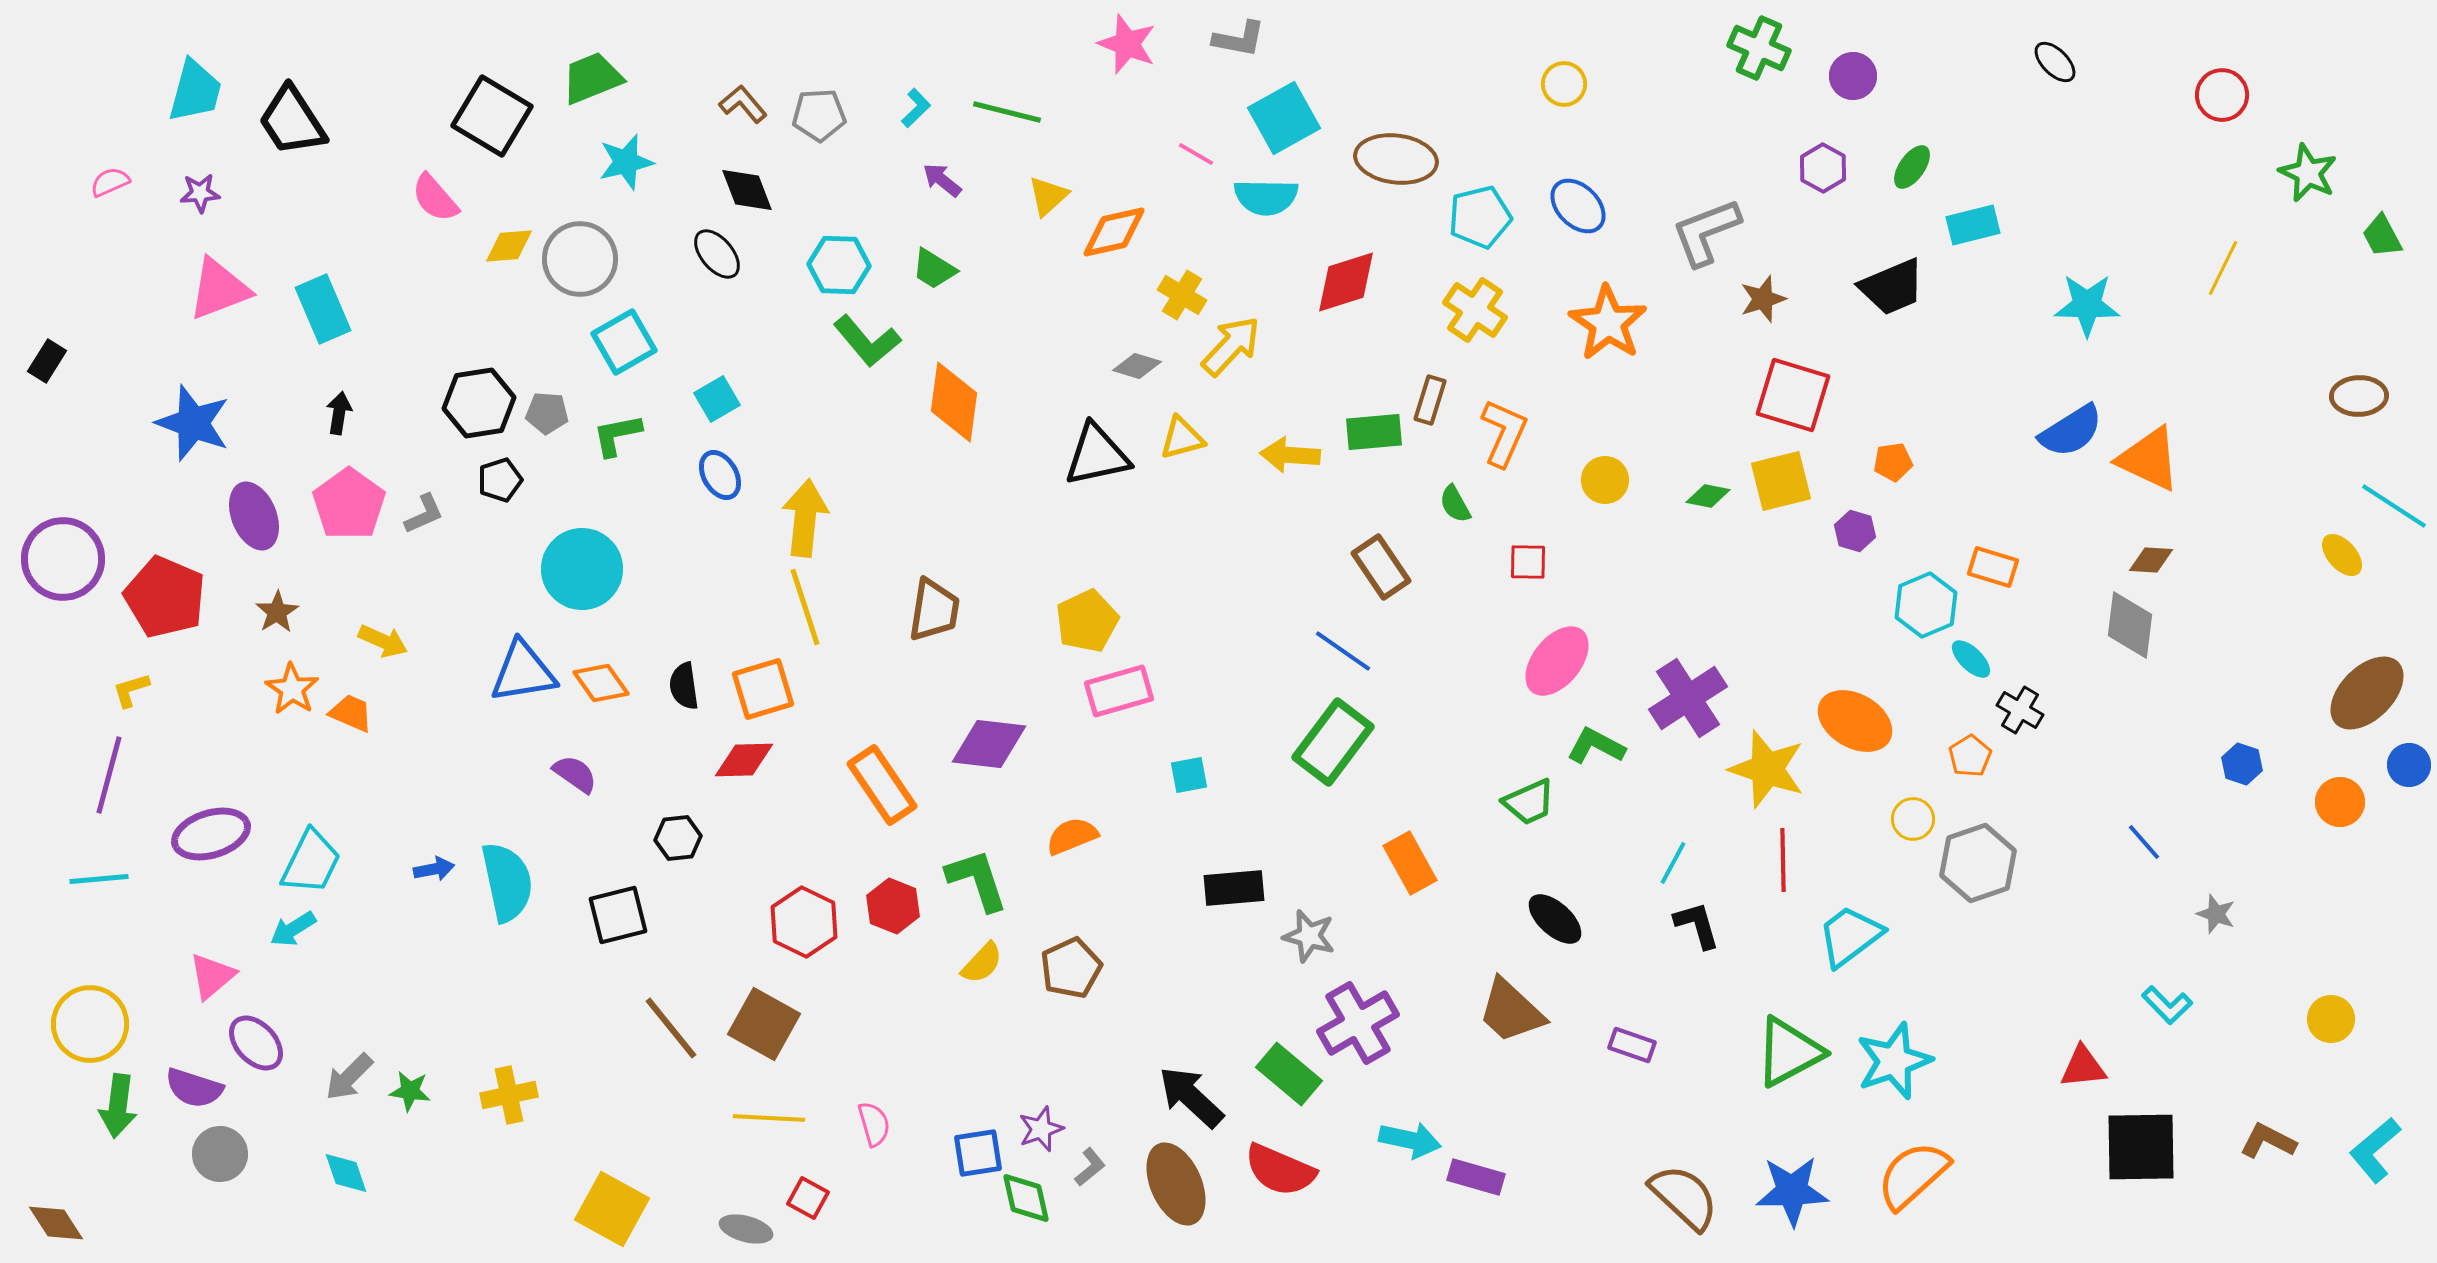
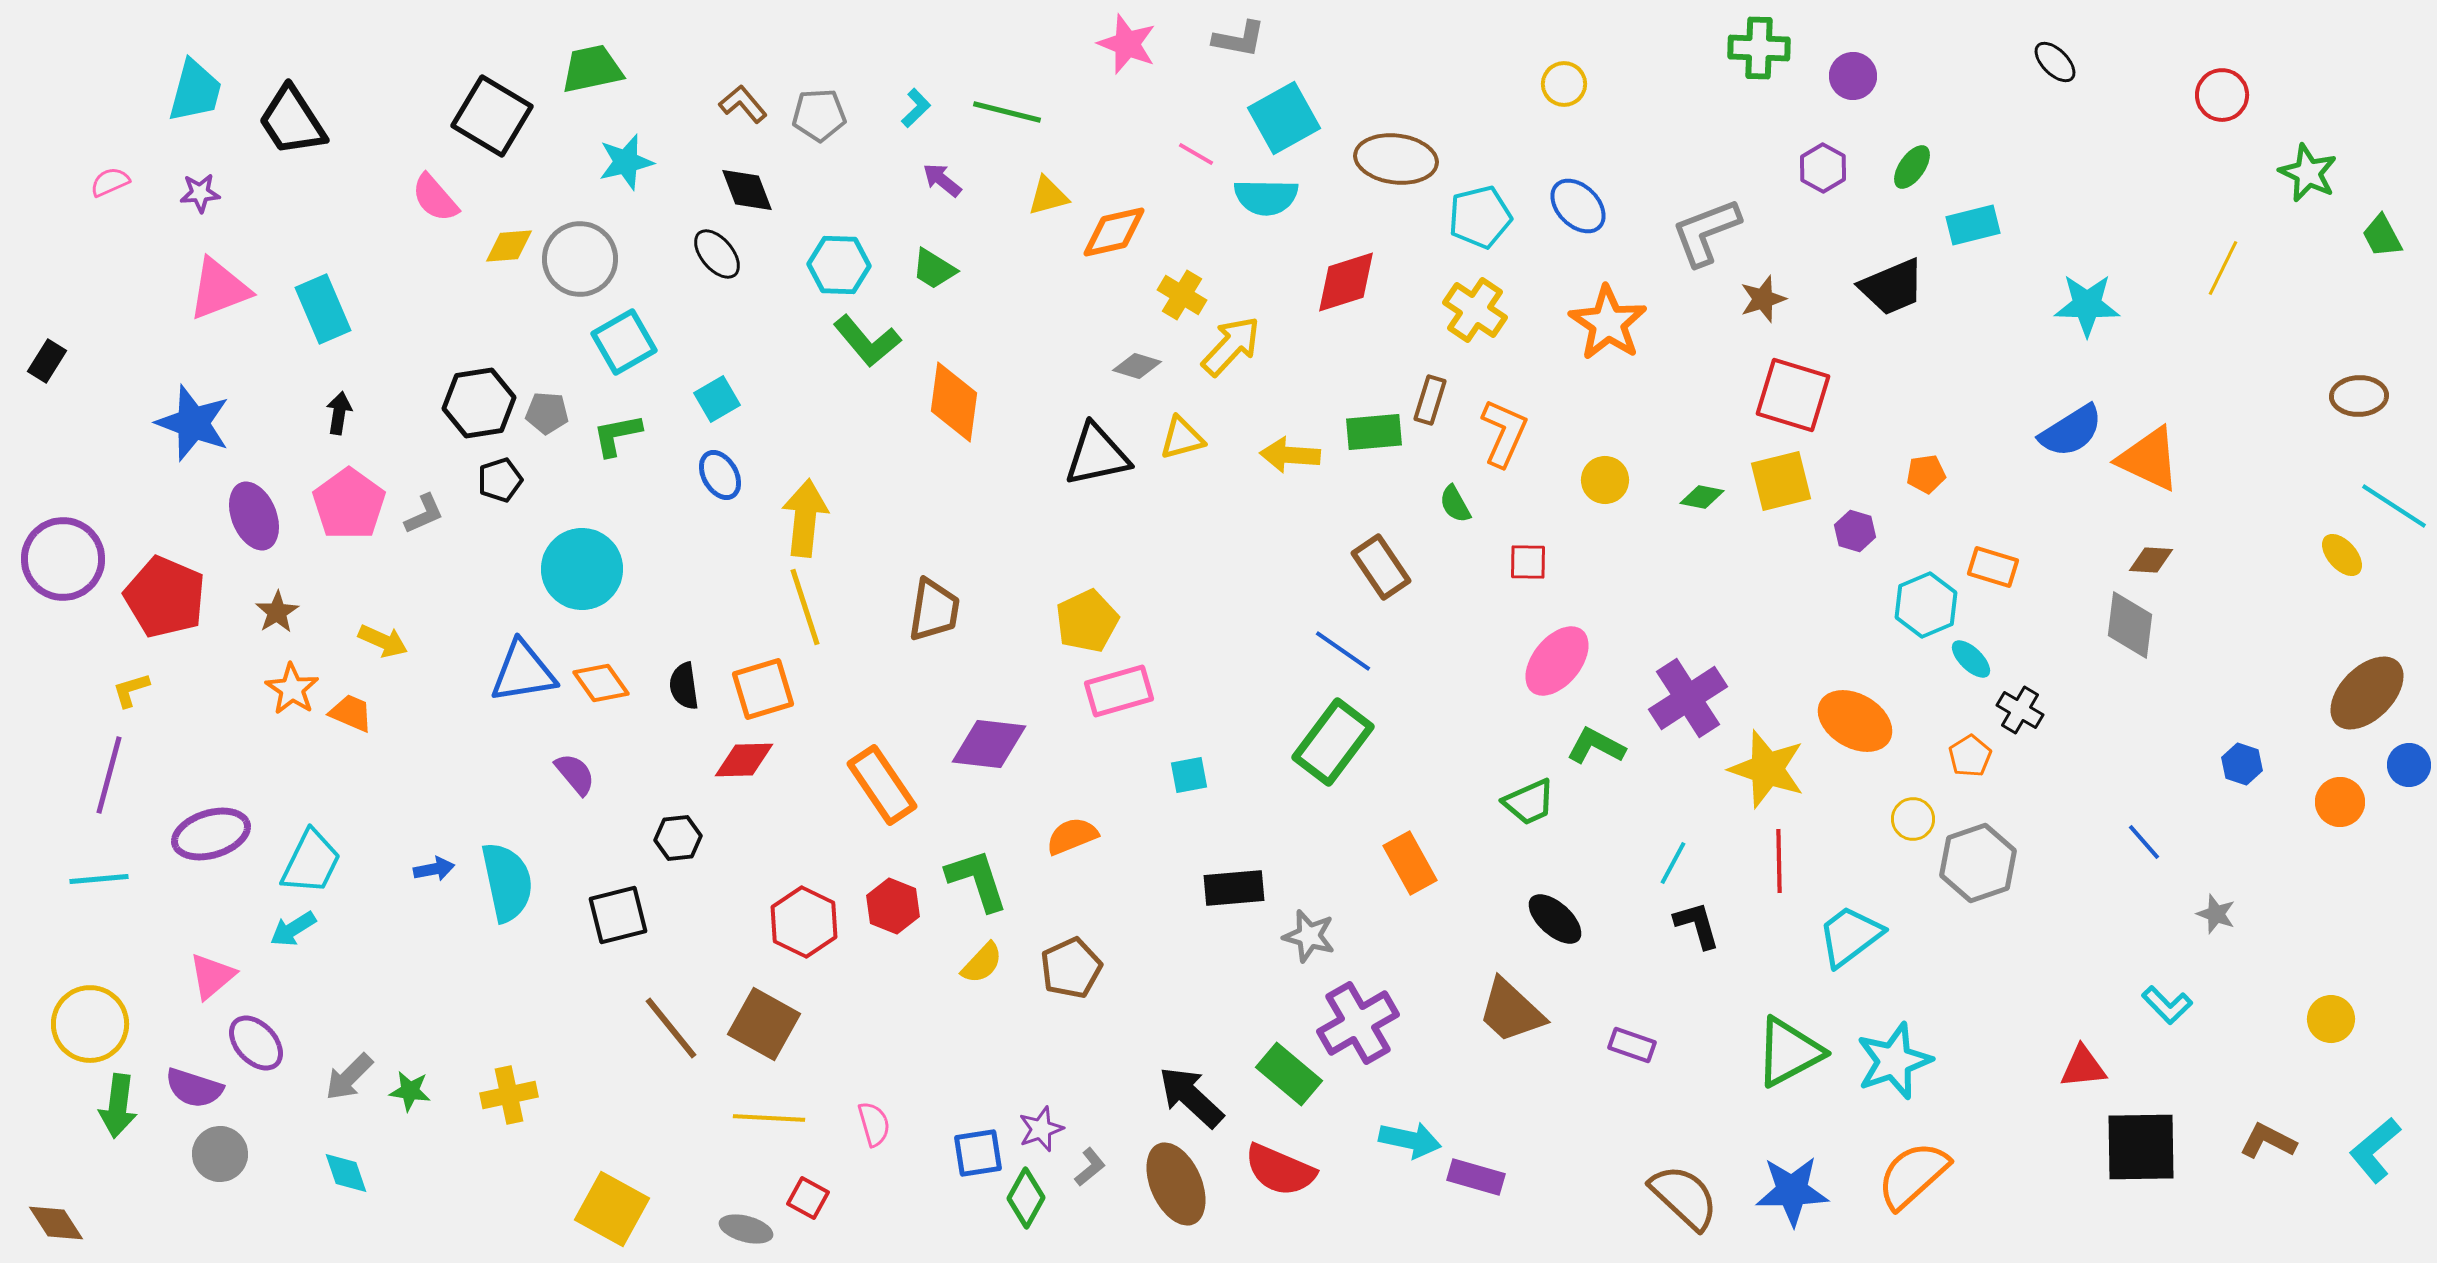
green cross at (1759, 48): rotated 22 degrees counterclockwise
green trapezoid at (592, 78): moved 9 px up; rotated 10 degrees clockwise
yellow triangle at (1048, 196): rotated 27 degrees clockwise
orange pentagon at (1893, 462): moved 33 px right, 12 px down
green diamond at (1708, 496): moved 6 px left, 1 px down
purple semicircle at (575, 774): rotated 15 degrees clockwise
red line at (1783, 860): moved 4 px left, 1 px down
green diamond at (1026, 1198): rotated 42 degrees clockwise
